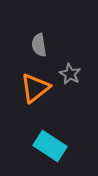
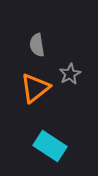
gray semicircle: moved 2 px left
gray star: rotated 15 degrees clockwise
